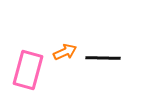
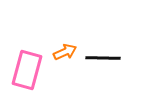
pink rectangle: moved 1 px left
